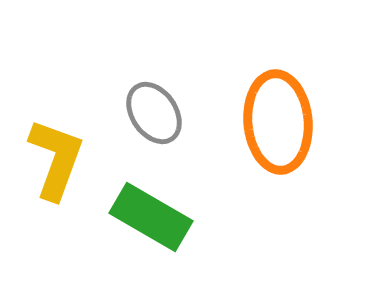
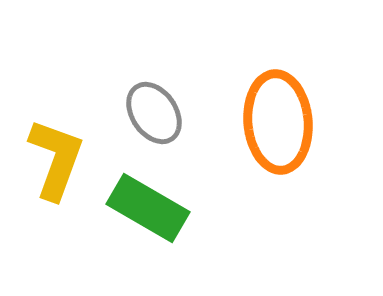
green rectangle: moved 3 px left, 9 px up
